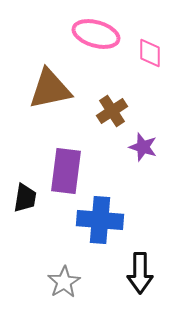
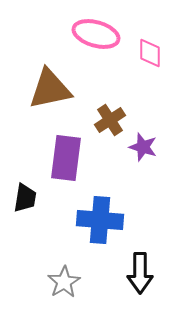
brown cross: moved 2 px left, 9 px down
purple rectangle: moved 13 px up
